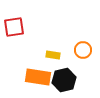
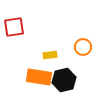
orange circle: moved 3 px up
yellow rectangle: moved 3 px left; rotated 16 degrees counterclockwise
orange rectangle: moved 1 px right
